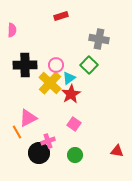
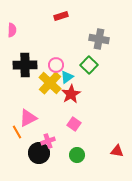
cyan triangle: moved 2 px left, 1 px up
green circle: moved 2 px right
